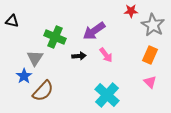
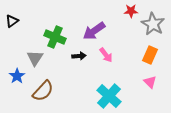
black triangle: rotated 48 degrees counterclockwise
gray star: moved 1 px up
blue star: moved 7 px left
cyan cross: moved 2 px right, 1 px down
